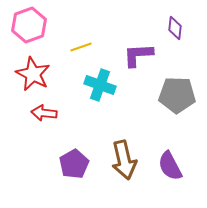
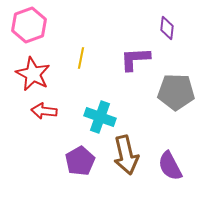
purple diamond: moved 8 px left
yellow line: moved 11 px down; rotated 60 degrees counterclockwise
purple L-shape: moved 3 px left, 4 px down
cyan cross: moved 32 px down
gray pentagon: moved 1 px left, 3 px up
red arrow: moved 2 px up
brown arrow: moved 2 px right, 5 px up
purple pentagon: moved 6 px right, 3 px up
